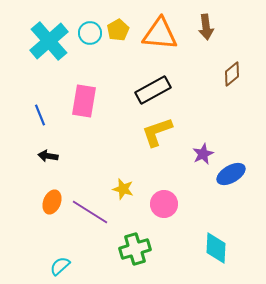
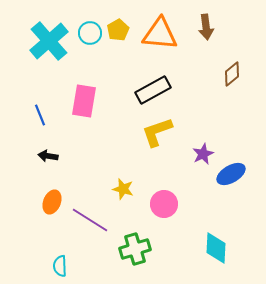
purple line: moved 8 px down
cyan semicircle: rotated 50 degrees counterclockwise
